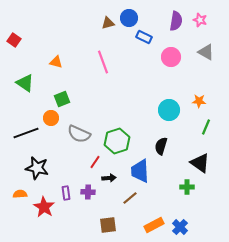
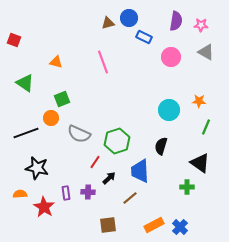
pink star: moved 1 px right, 5 px down; rotated 16 degrees counterclockwise
red square: rotated 16 degrees counterclockwise
black arrow: rotated 40 degrees counterclockwise
